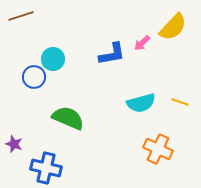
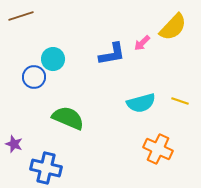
yellow line: moved 1 px up
